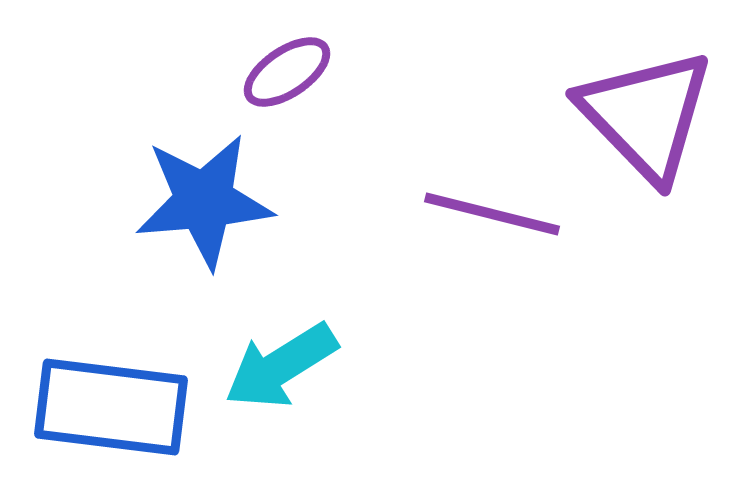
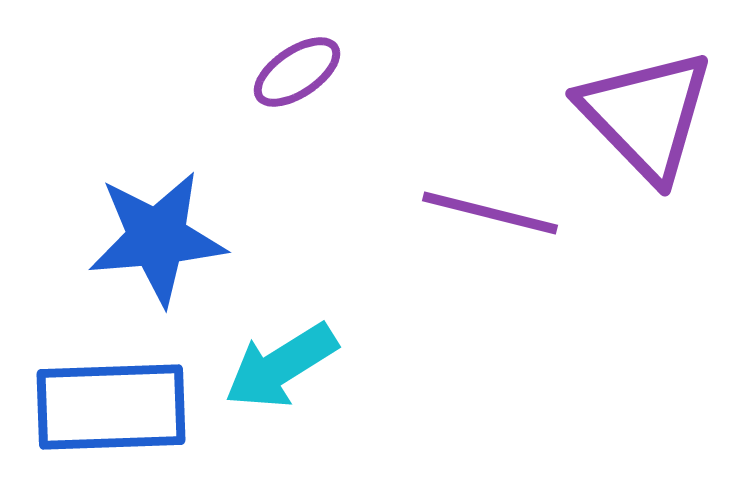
purple ellipse: moved 10 px right
blue star: moved 47 px left, 37 px down
purple line: moved 2 px left, 1 px up
blue rectangle: rotated 9 degrees counterclockwise
